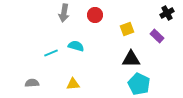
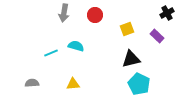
black triangle: rotated 12 degrees counterclockwise
